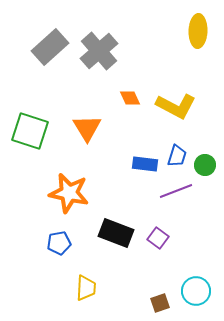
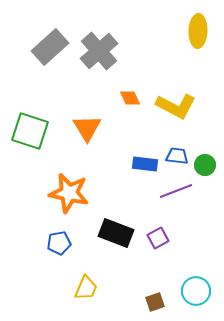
blue trapezoid: rotated 100 degrees counterclockwise
purple square: rotated 25 degrees clockwise
yellow trapezoid: rotated 20 degrees clockwise
brown square: moved 5 px left, 1 px up
